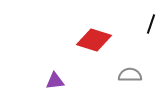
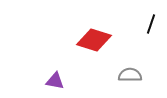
purple triangle: rotated 18 degrees clockwise
